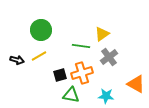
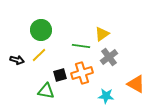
yellow line: moved 1 px up; rotated 14 degrees counterclockwise
green triangle: moved 25 px left, 4 px up
